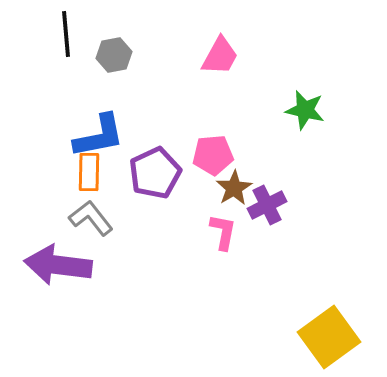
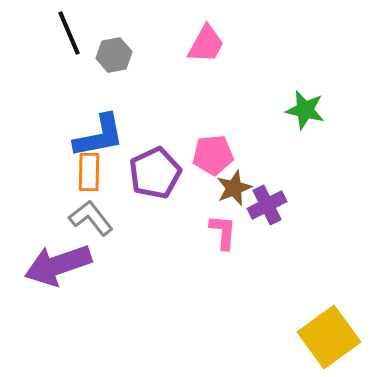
black line: moved 3 px right, 1 px up; rotated 18 degrees counterclockwise
pink trapezoid: moved 14 px left, 12 px up
brown star: rotated 9 degrees clockwise
pink L-shape: rotated 6 degrees counterclockwise
purple arrow: rotated 26 degrees counterclockwise
